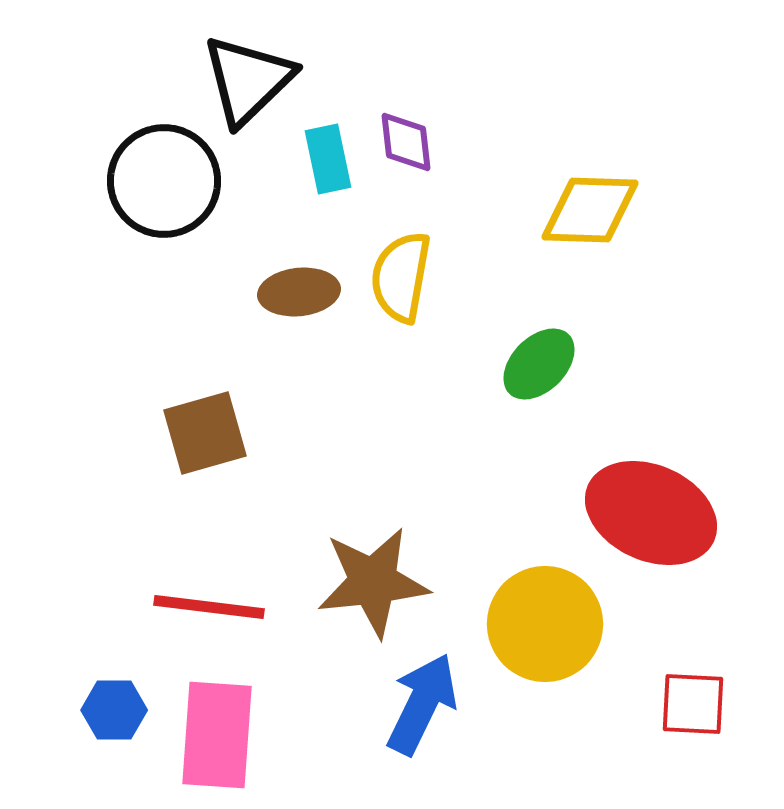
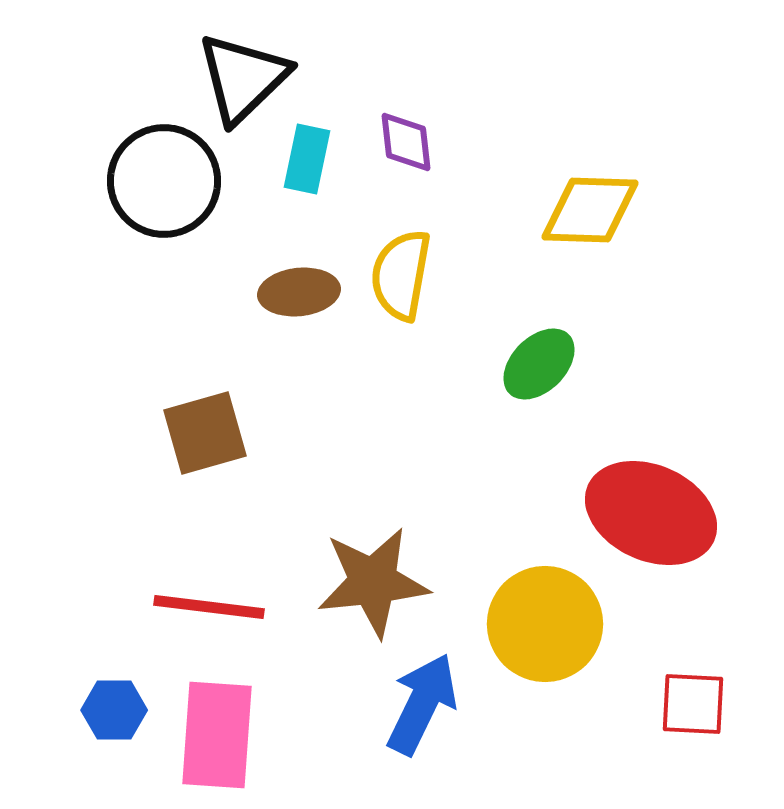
black triangle: moved 5 px left, 2 px up
cyan rectangle: moved 21 px left; rotated 24 degrees clockwise
yellow semicircle: moved 2 px up
